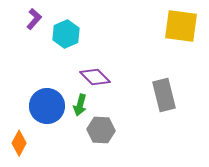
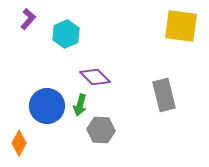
purple L-shape: moved 6 px left
